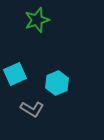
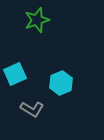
cyan hexagon: moved 4 px right
